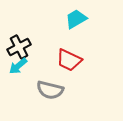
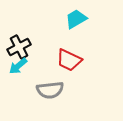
gray semicircle: rotated 20 degrees counterclockwise
